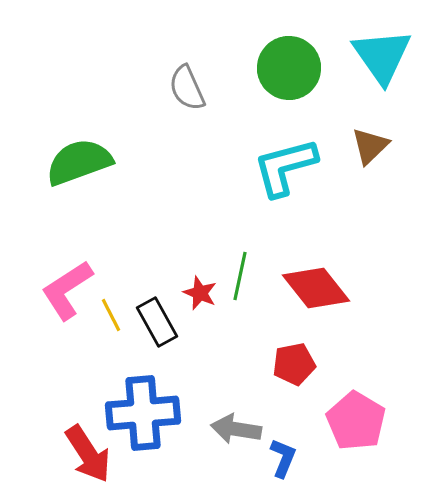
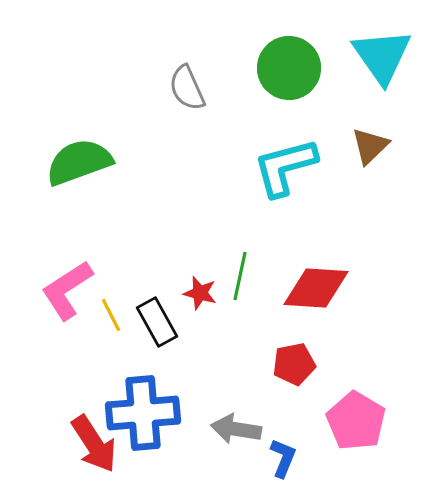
red diamond: rotated 48 degrees counterclockwise
red star: rotated 8 degrees counterclockwise
red arrow: moved 6 px right, 10 px up
